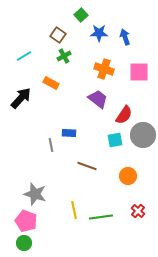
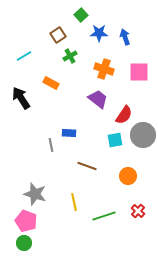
brown square: rotated 21 degrees clockwise
green cross: moved 6 px right
black arrow: rotated 75 degrees counterclockwise
yellow line: moved 8 px up
green line: moved 3 px right, 1 px up; rotated 10 degrees counterclockwise
